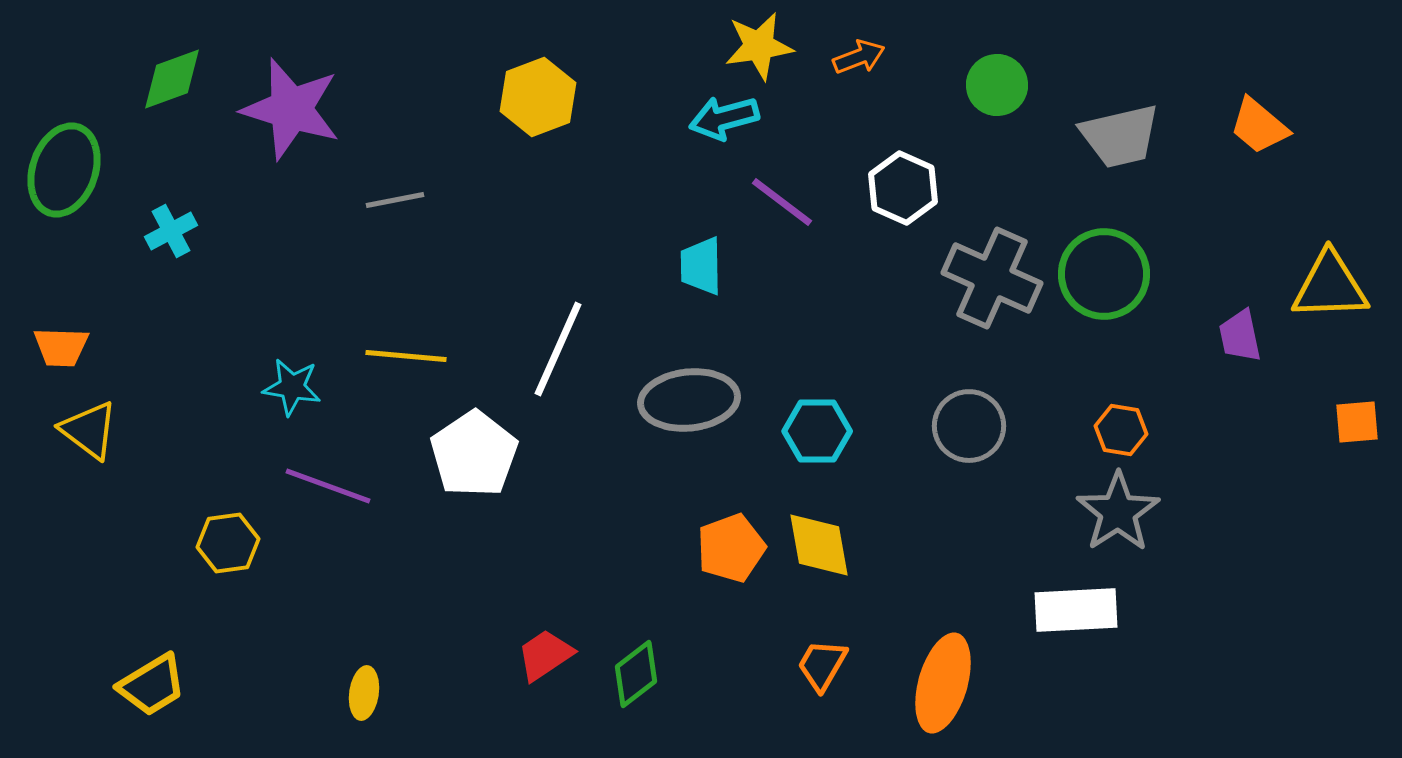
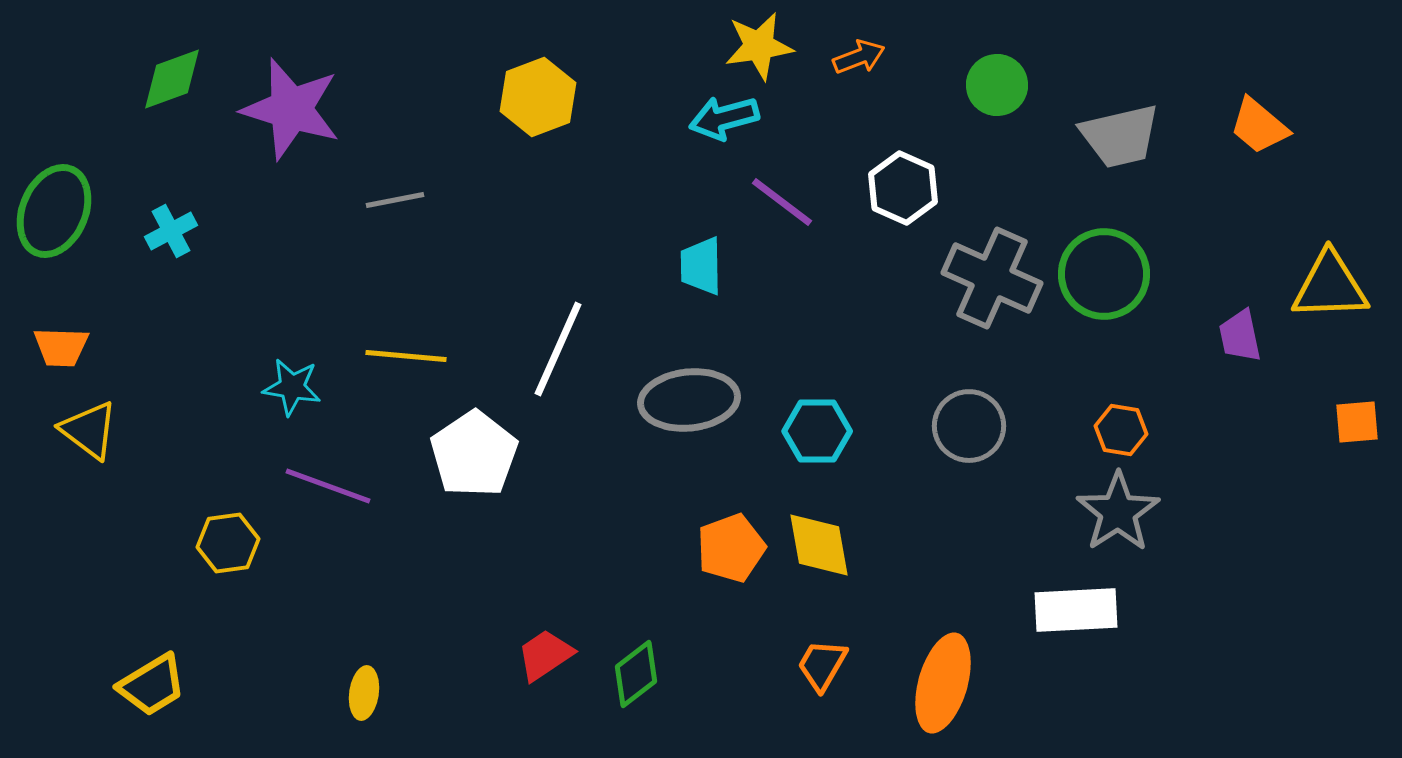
green ellipse at (64, 170): moved 10 px left, 41 px down; rotated 4 degrees clockwise
